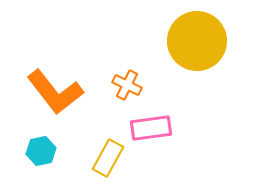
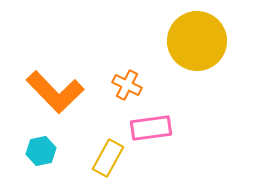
orange L-shape: rotated 6 degrees counterclockwise
